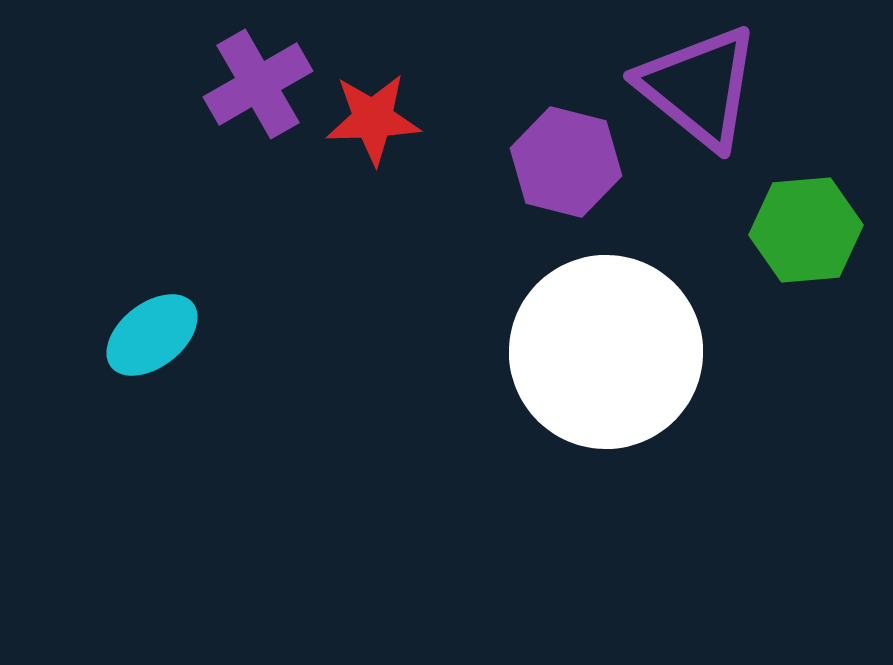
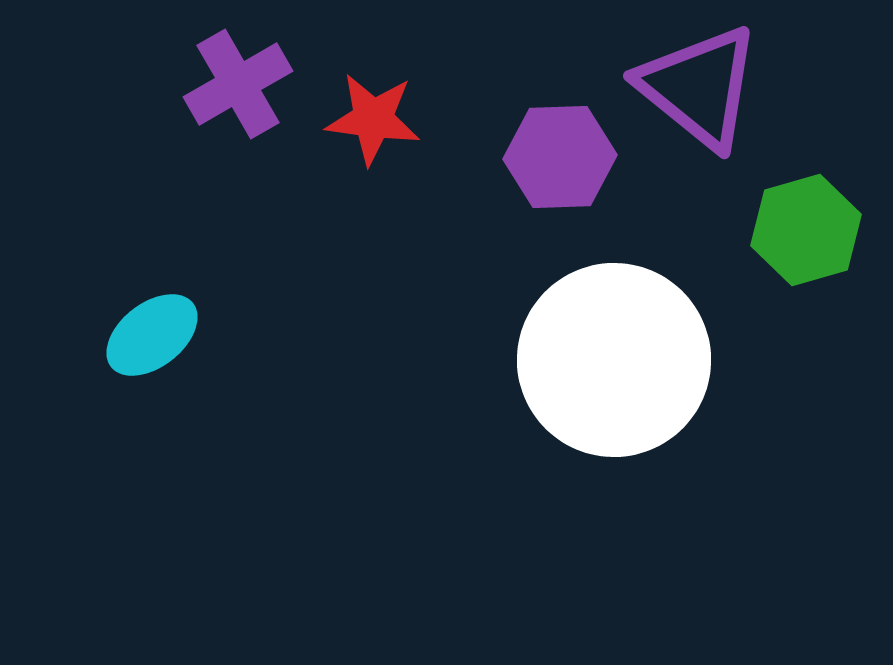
purple cross: moved 20 px left
red star: rotated 10 degrees clockwise
purple hexagon: moved 6 px left, 5 px up; rotated 16 degrees counterclockwise
green hexagon: rotated 11 degrees counterclockwise
white circle: moved 8 px right, 8 px down
